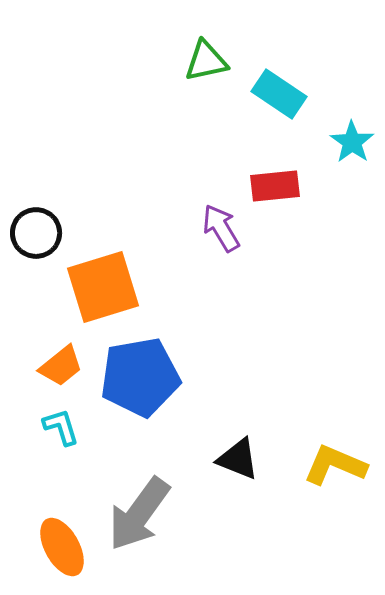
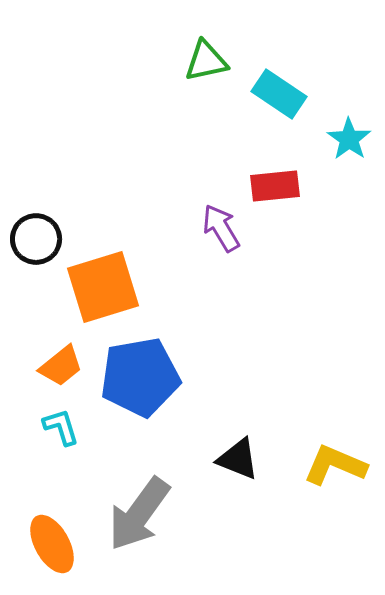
cyan star: moved 3 px left, 3 px up
black circle: moved 6 px down
orange ellipse: moved 10 px left, 3 px up
